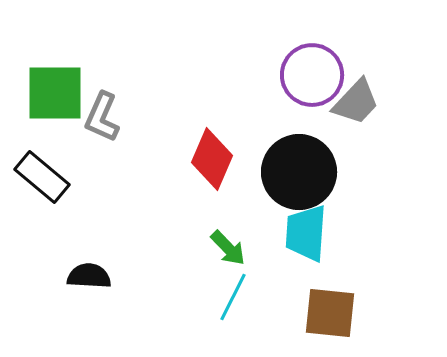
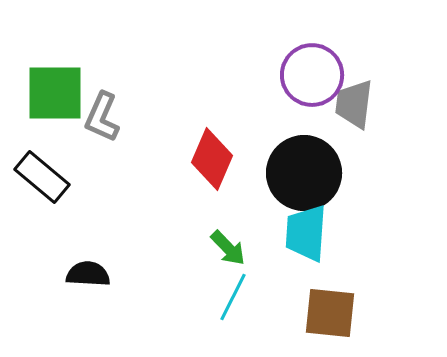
gray trapezoid: moved 2 px left, 2 px down; rotated 144 degrees clockwise
black circle: moved 5 px right, 1 px down
black semicircle: moved 1 px left, 2 px up
